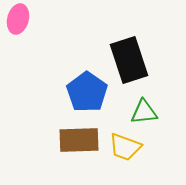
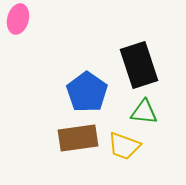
black rectangle: moved 10 px right, 5 px down
green triangle: rotated 12 degrees clockwise
brown rectangle: moved 1 px left, 2 px up; rotated 6 degrees counterclockwise
yellow trapezoid: moved 1 px left, 1 px up
